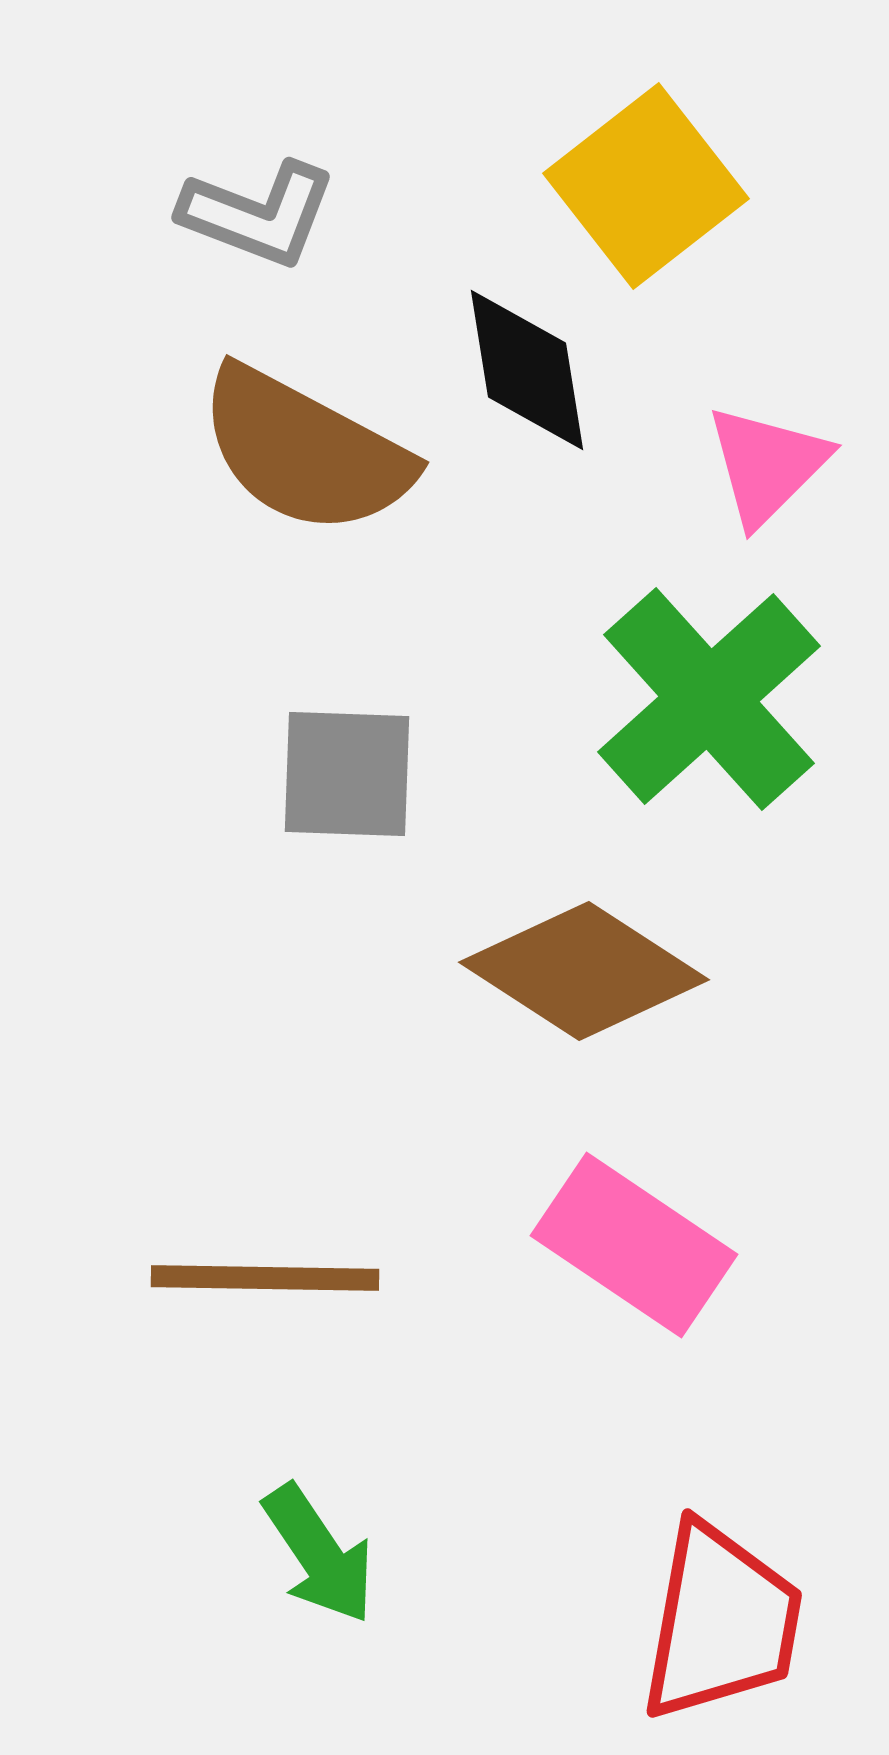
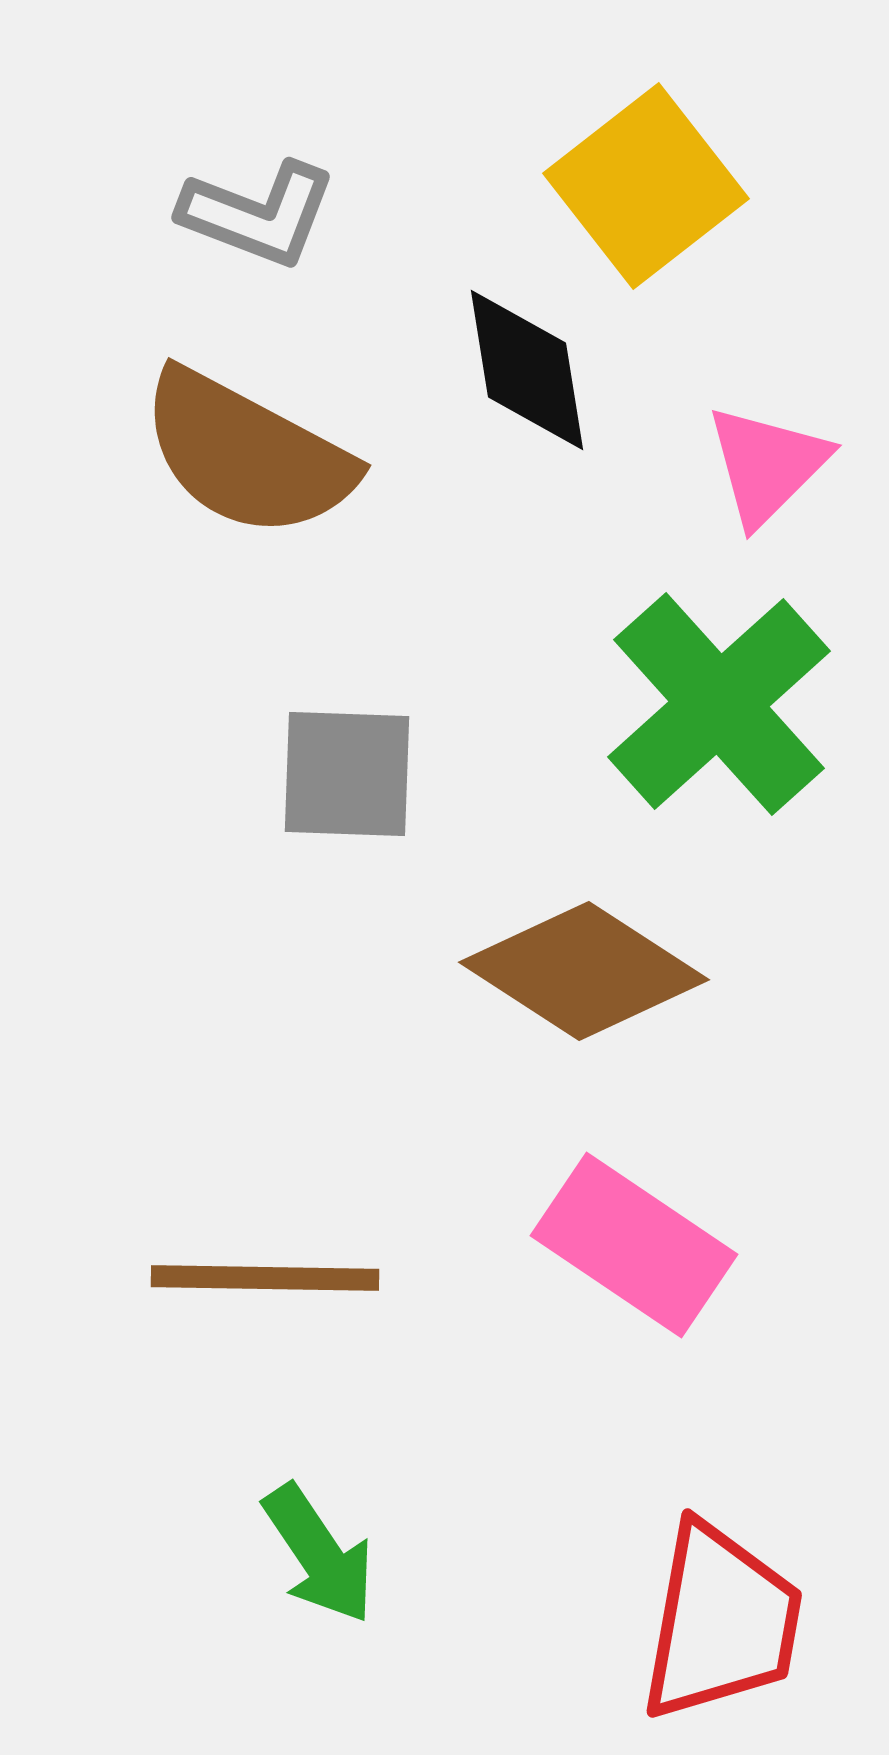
brown semicircle: moved 58 px left, 3 px down
green cross: moved 10 px right, 5 px down
